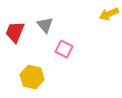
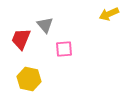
red trapezoid: moved 6 px right, 7 px down
pink square: rotated 30 degrees counterclockwise
yellow hexagon: moved 3 px left, 2 px down
